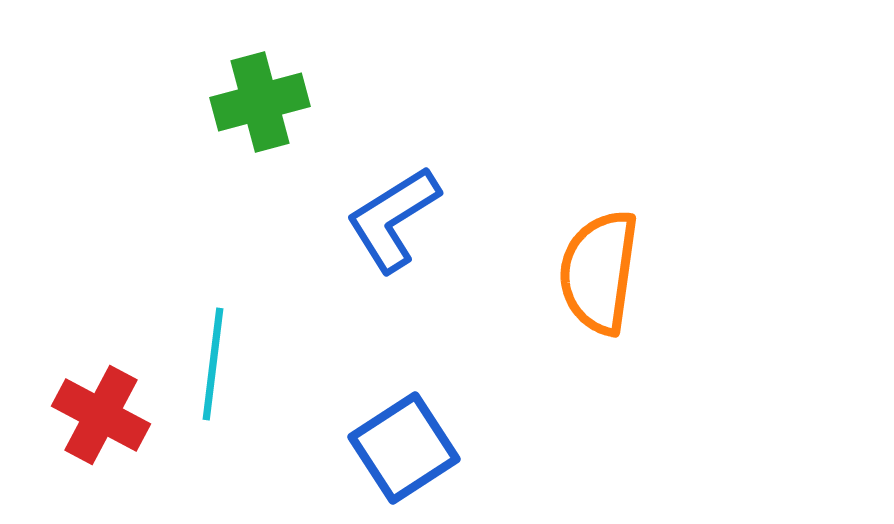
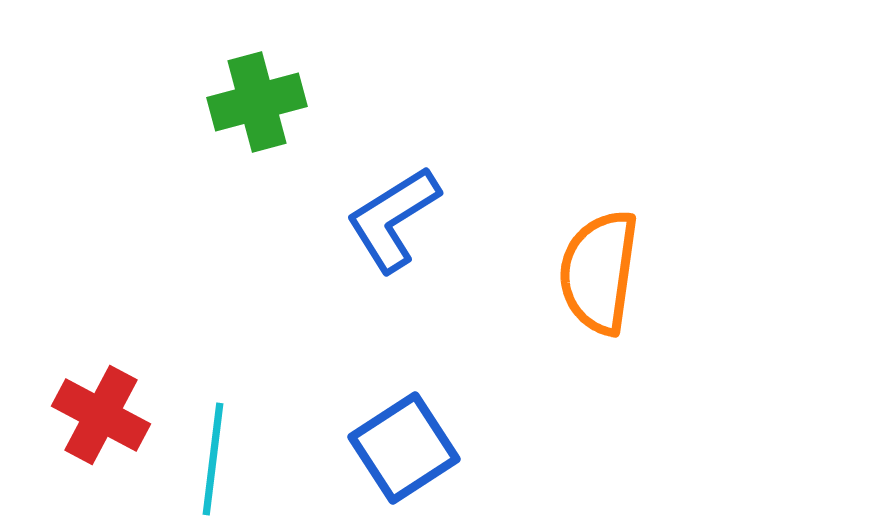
green cross: moved 3 px left
cyan line: moved 95 px down
